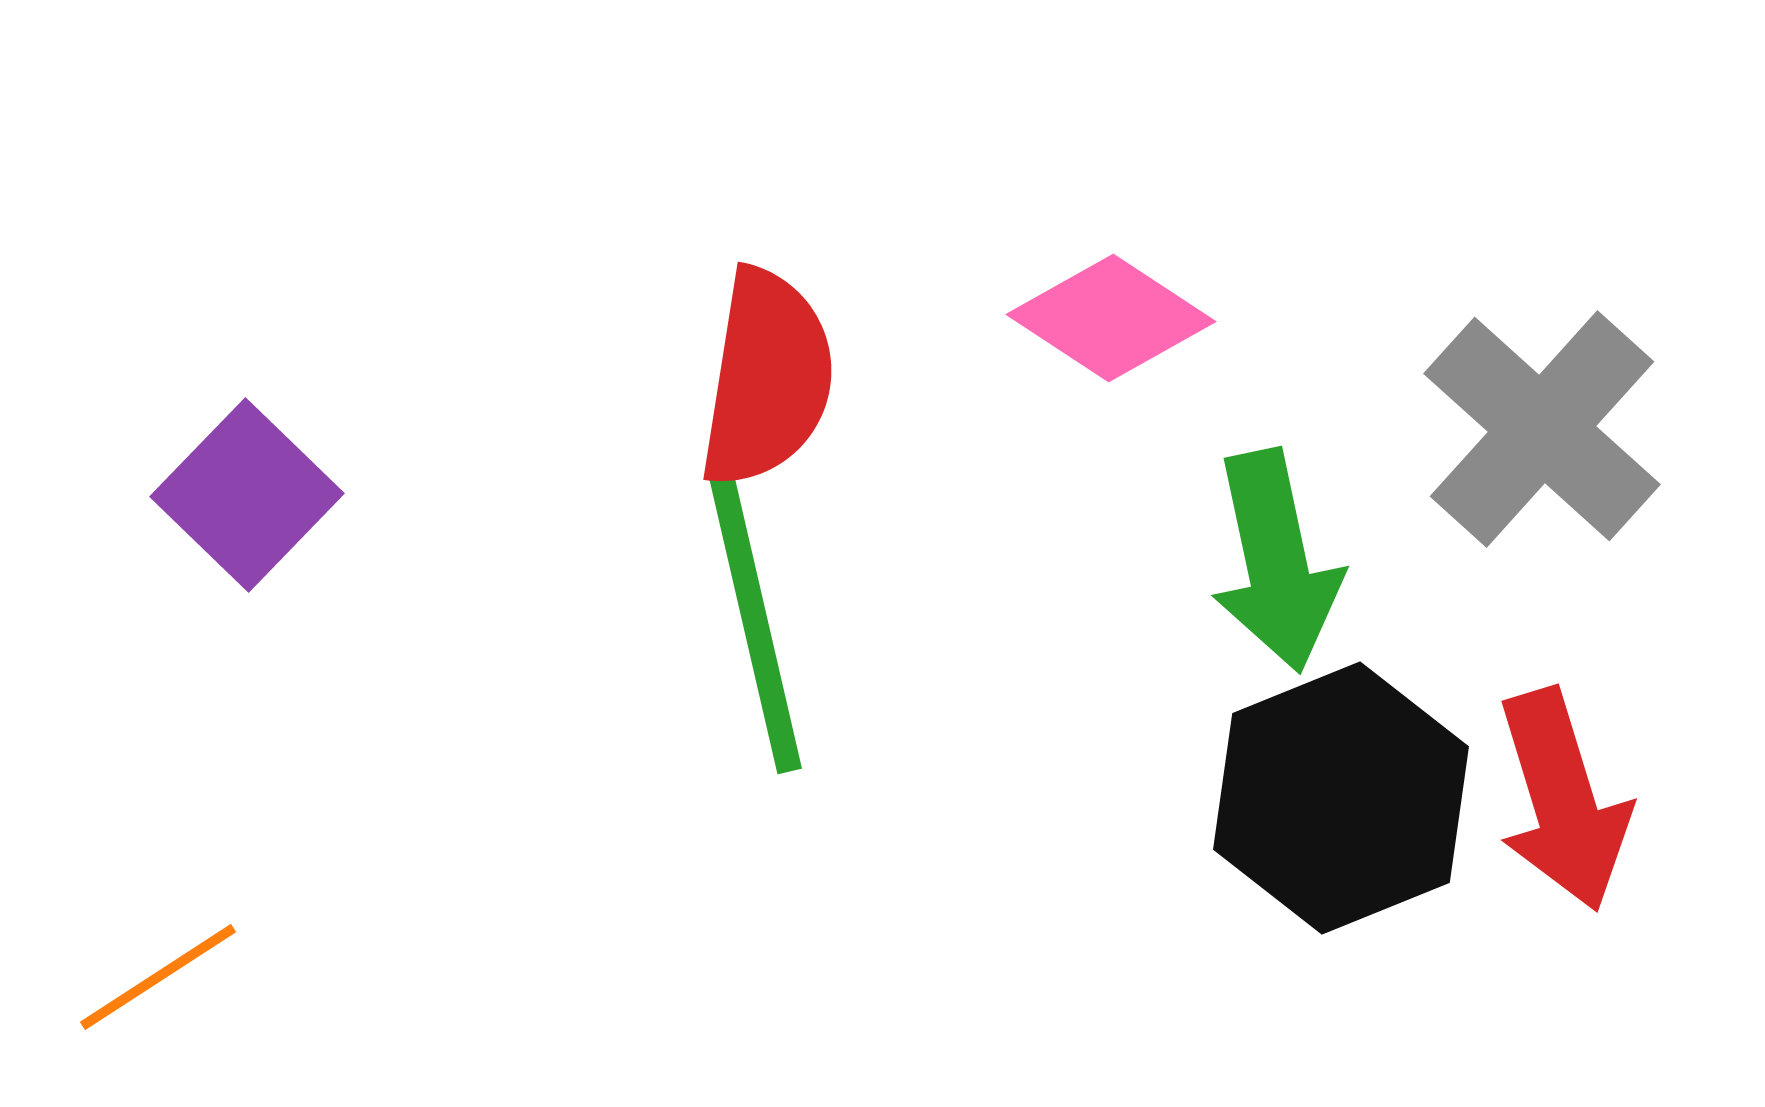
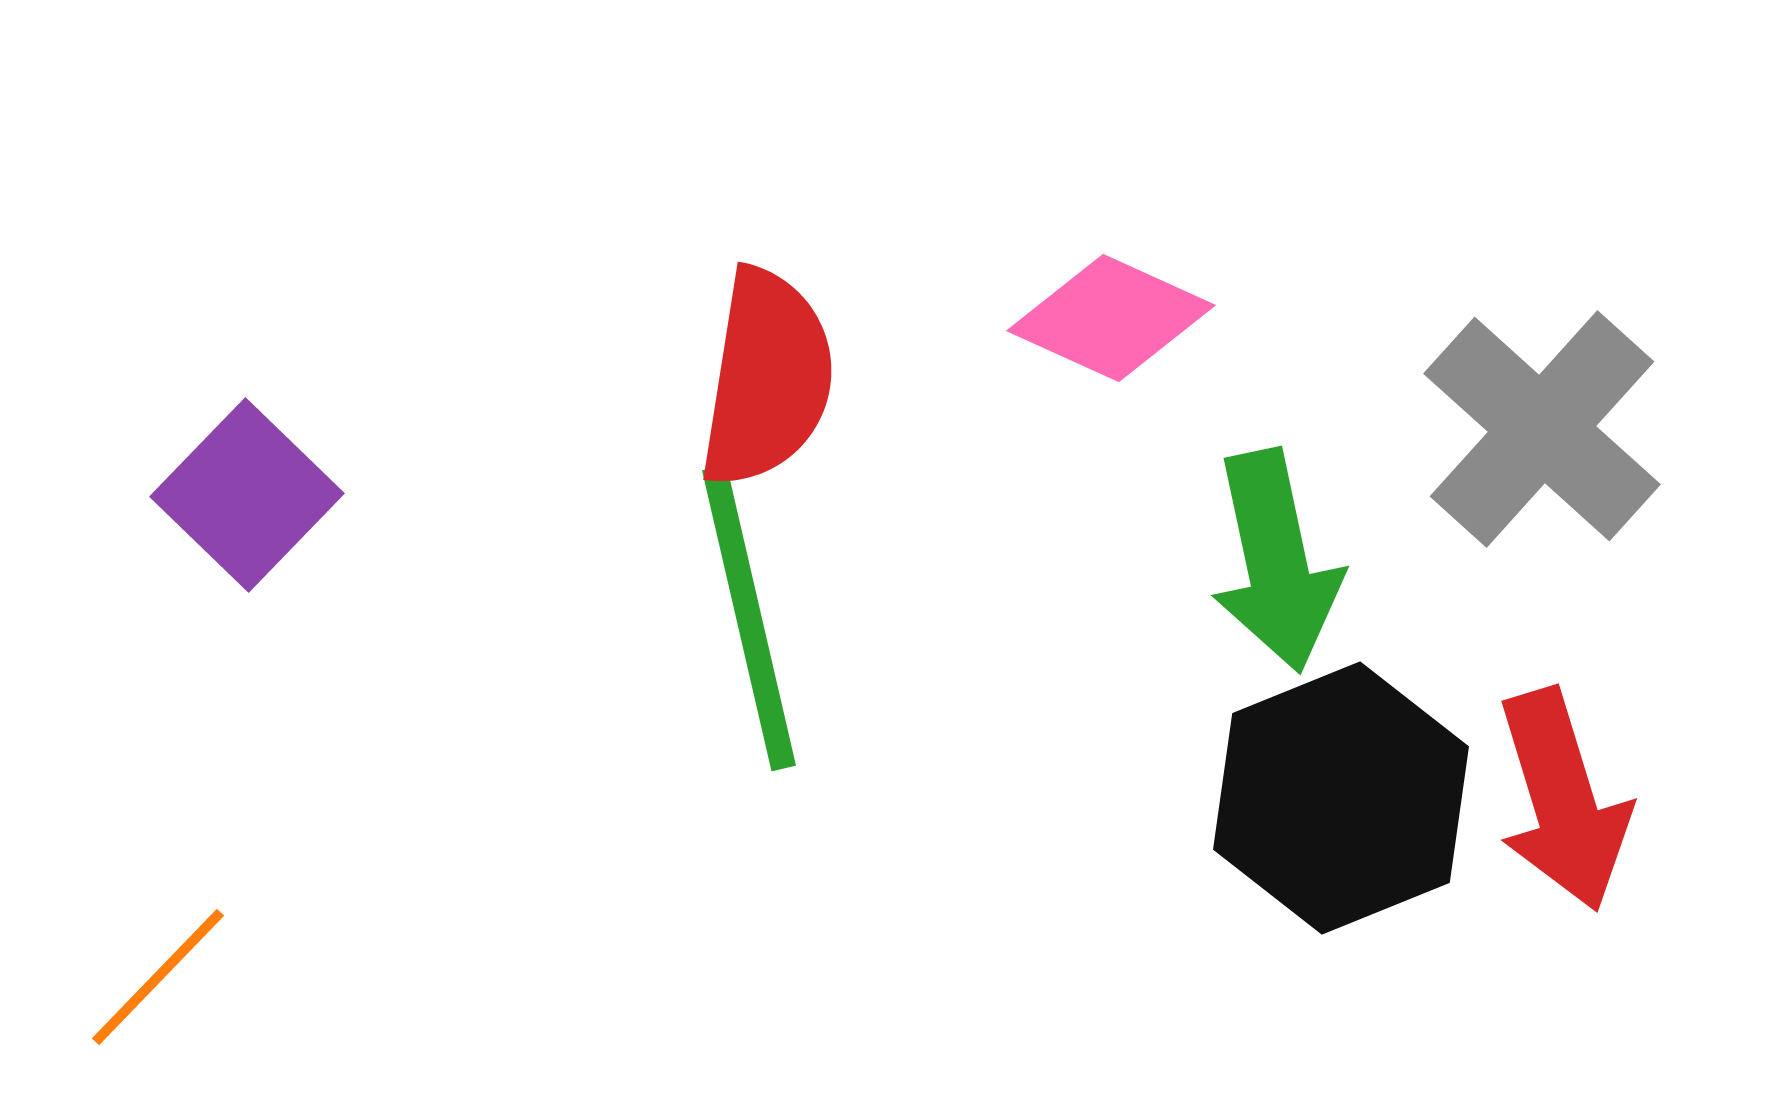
pink diamond: rotated 9 degrees counterclockwise
green line: moved 6 px left, 3 px up
orange line: rotated 13 degrees counterclockwise
